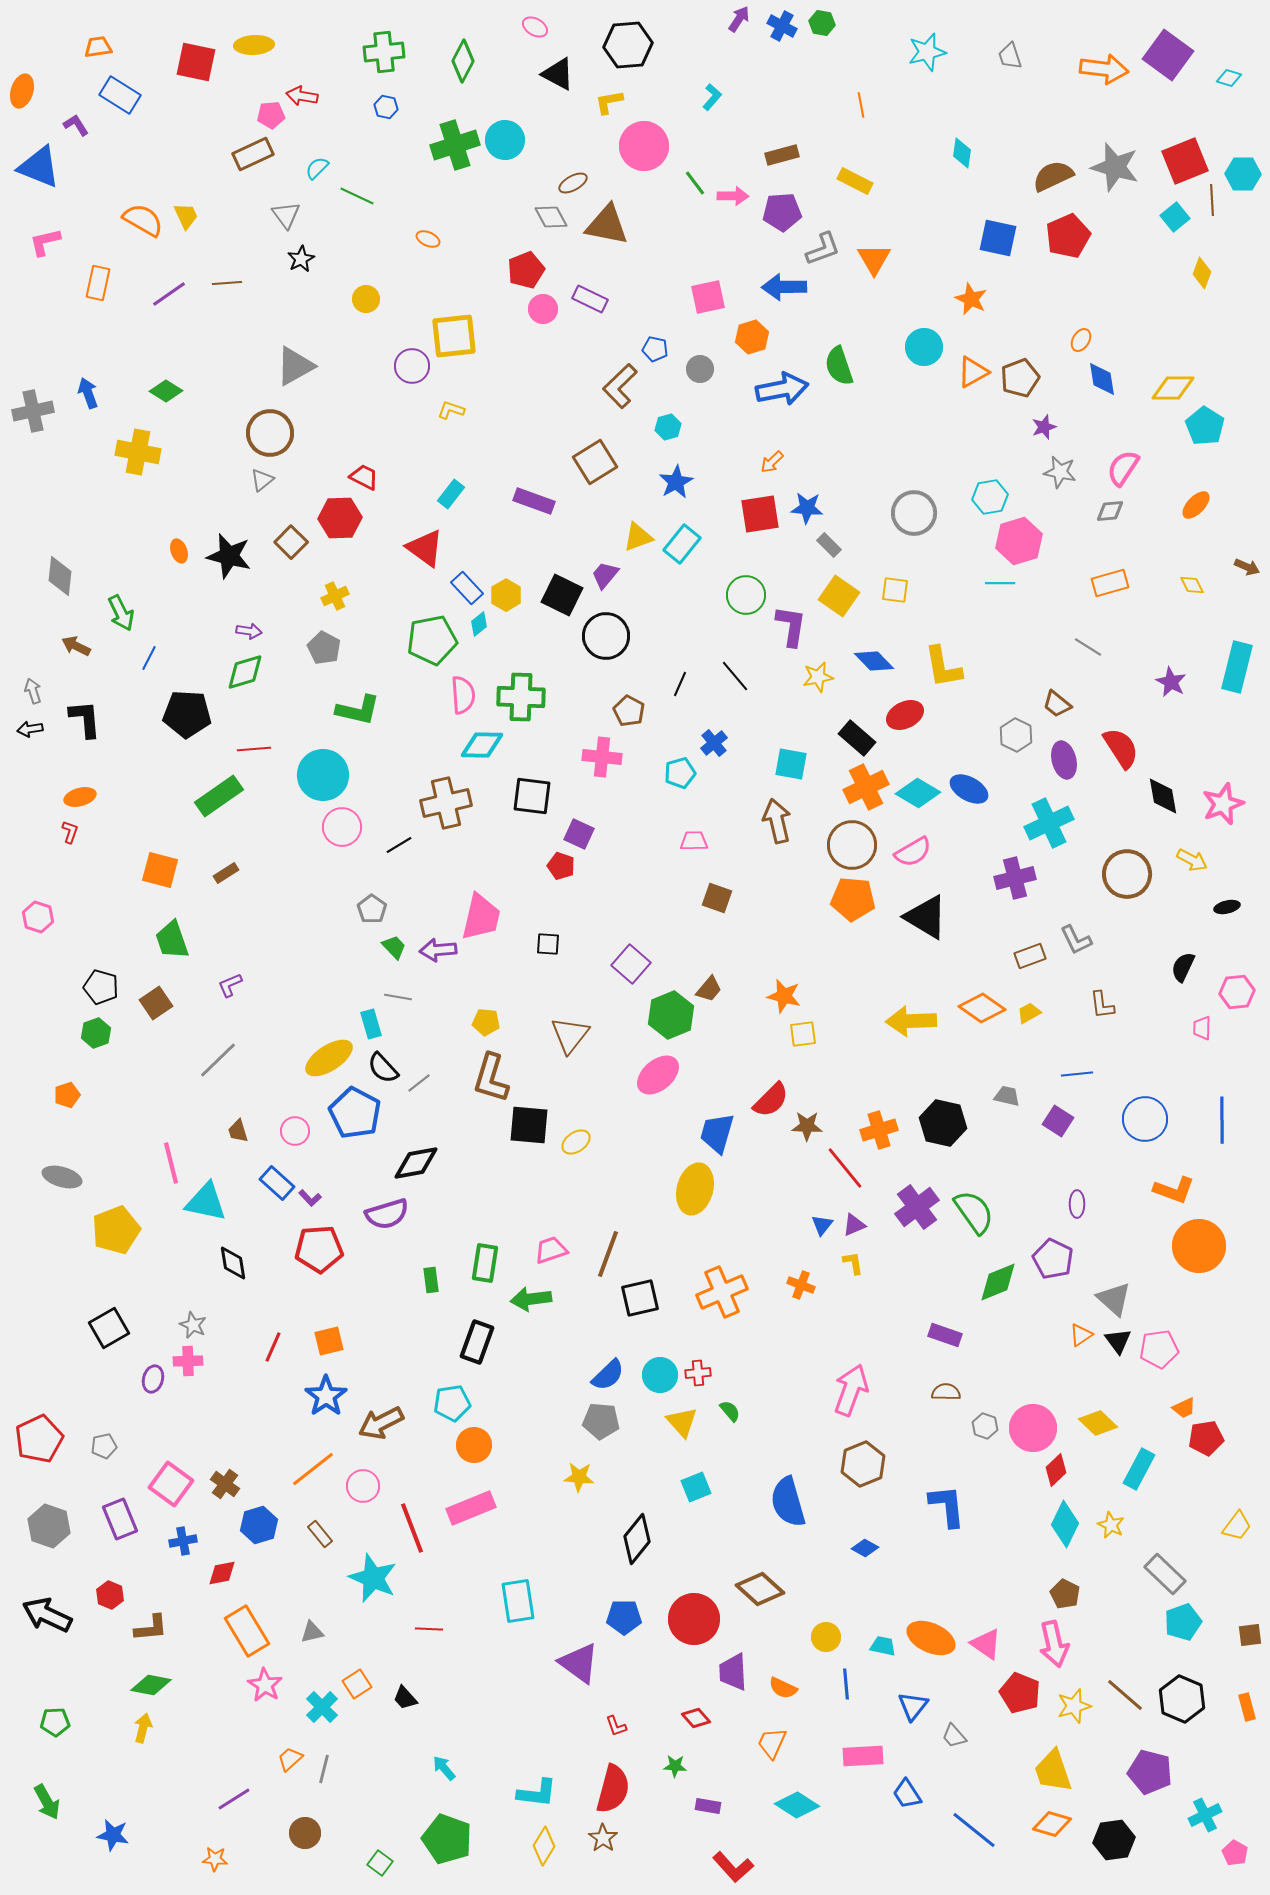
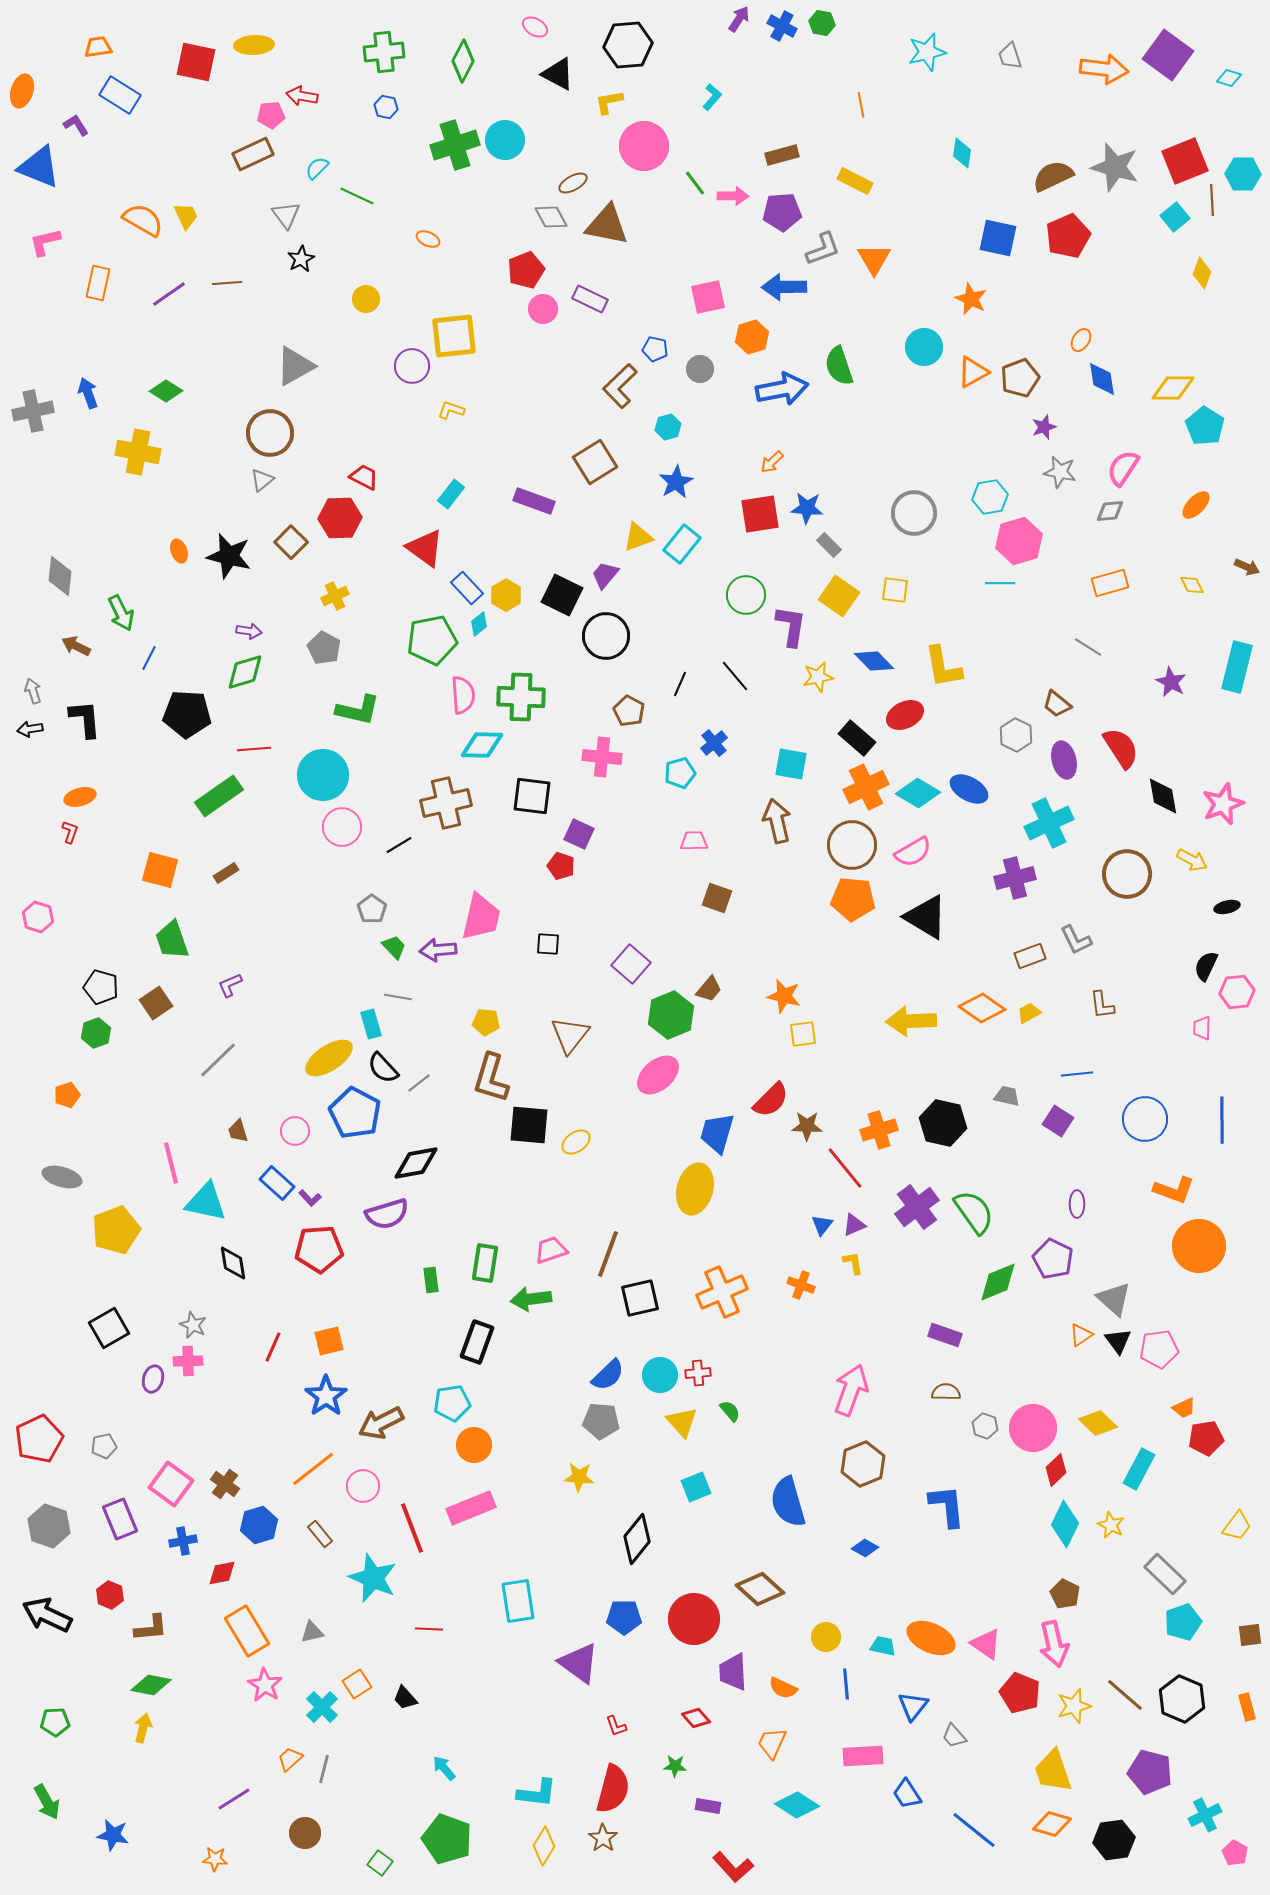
black semicircle at (1183, 967): moved 23 px right, 1 px up
